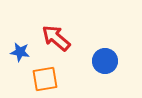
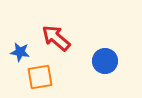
orange square: moved 5 px left, 2 px up
